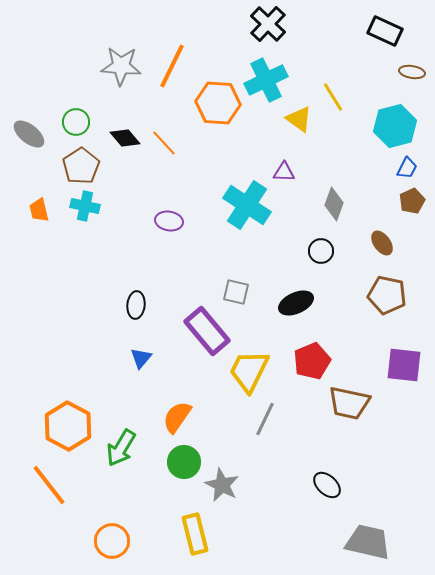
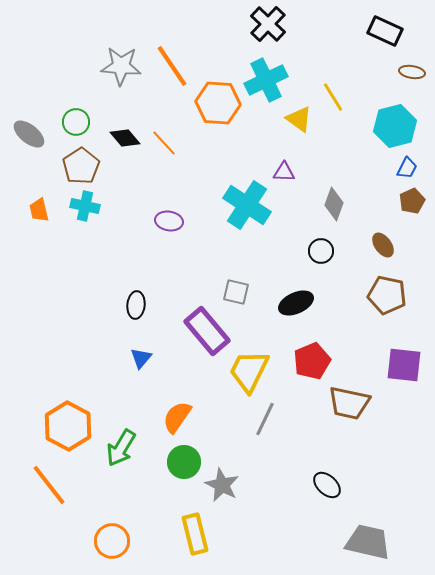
orange line at (172, 66): rotated 60 degrees counterclockwise
brown ellipse at (382, 243): moved 1 px right, 2 px down
